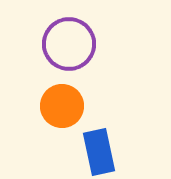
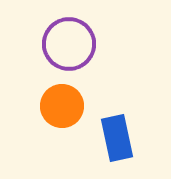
blue rectangle: moved 18 px right, 14 px up
